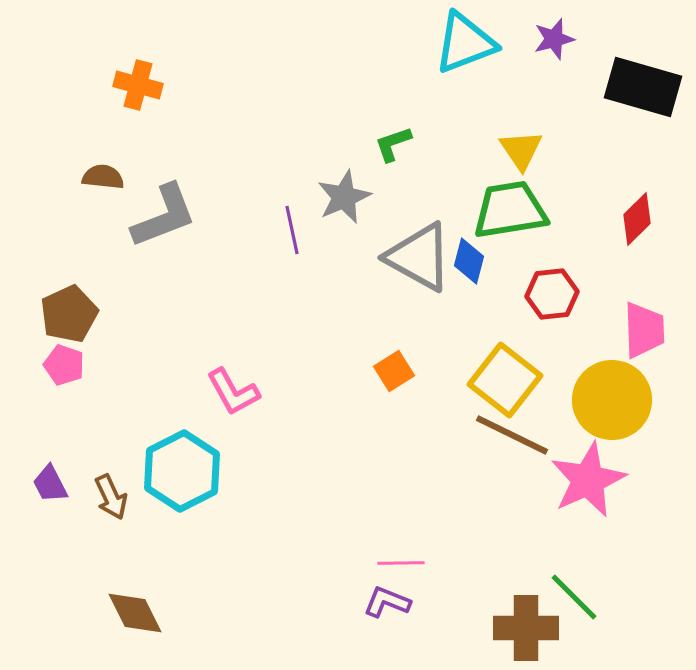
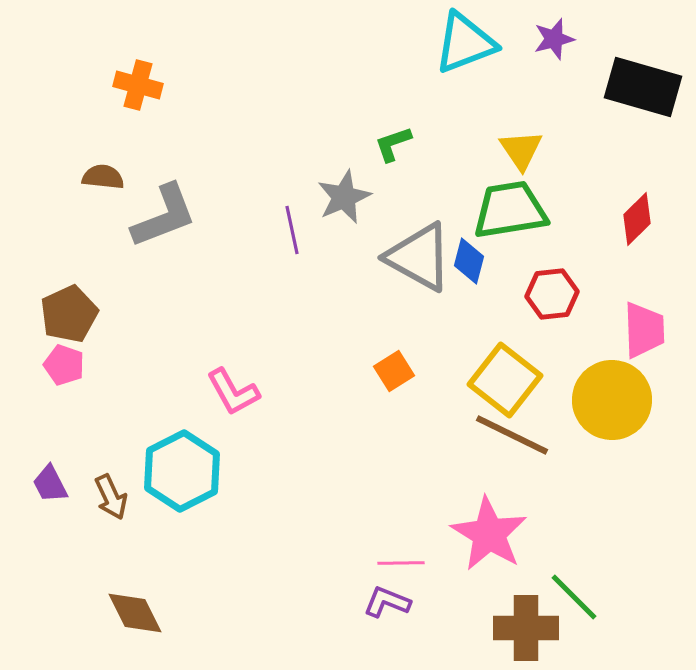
pink star: moved 99 px left, 54 px down; rotated 16 degrees counterclockwise
